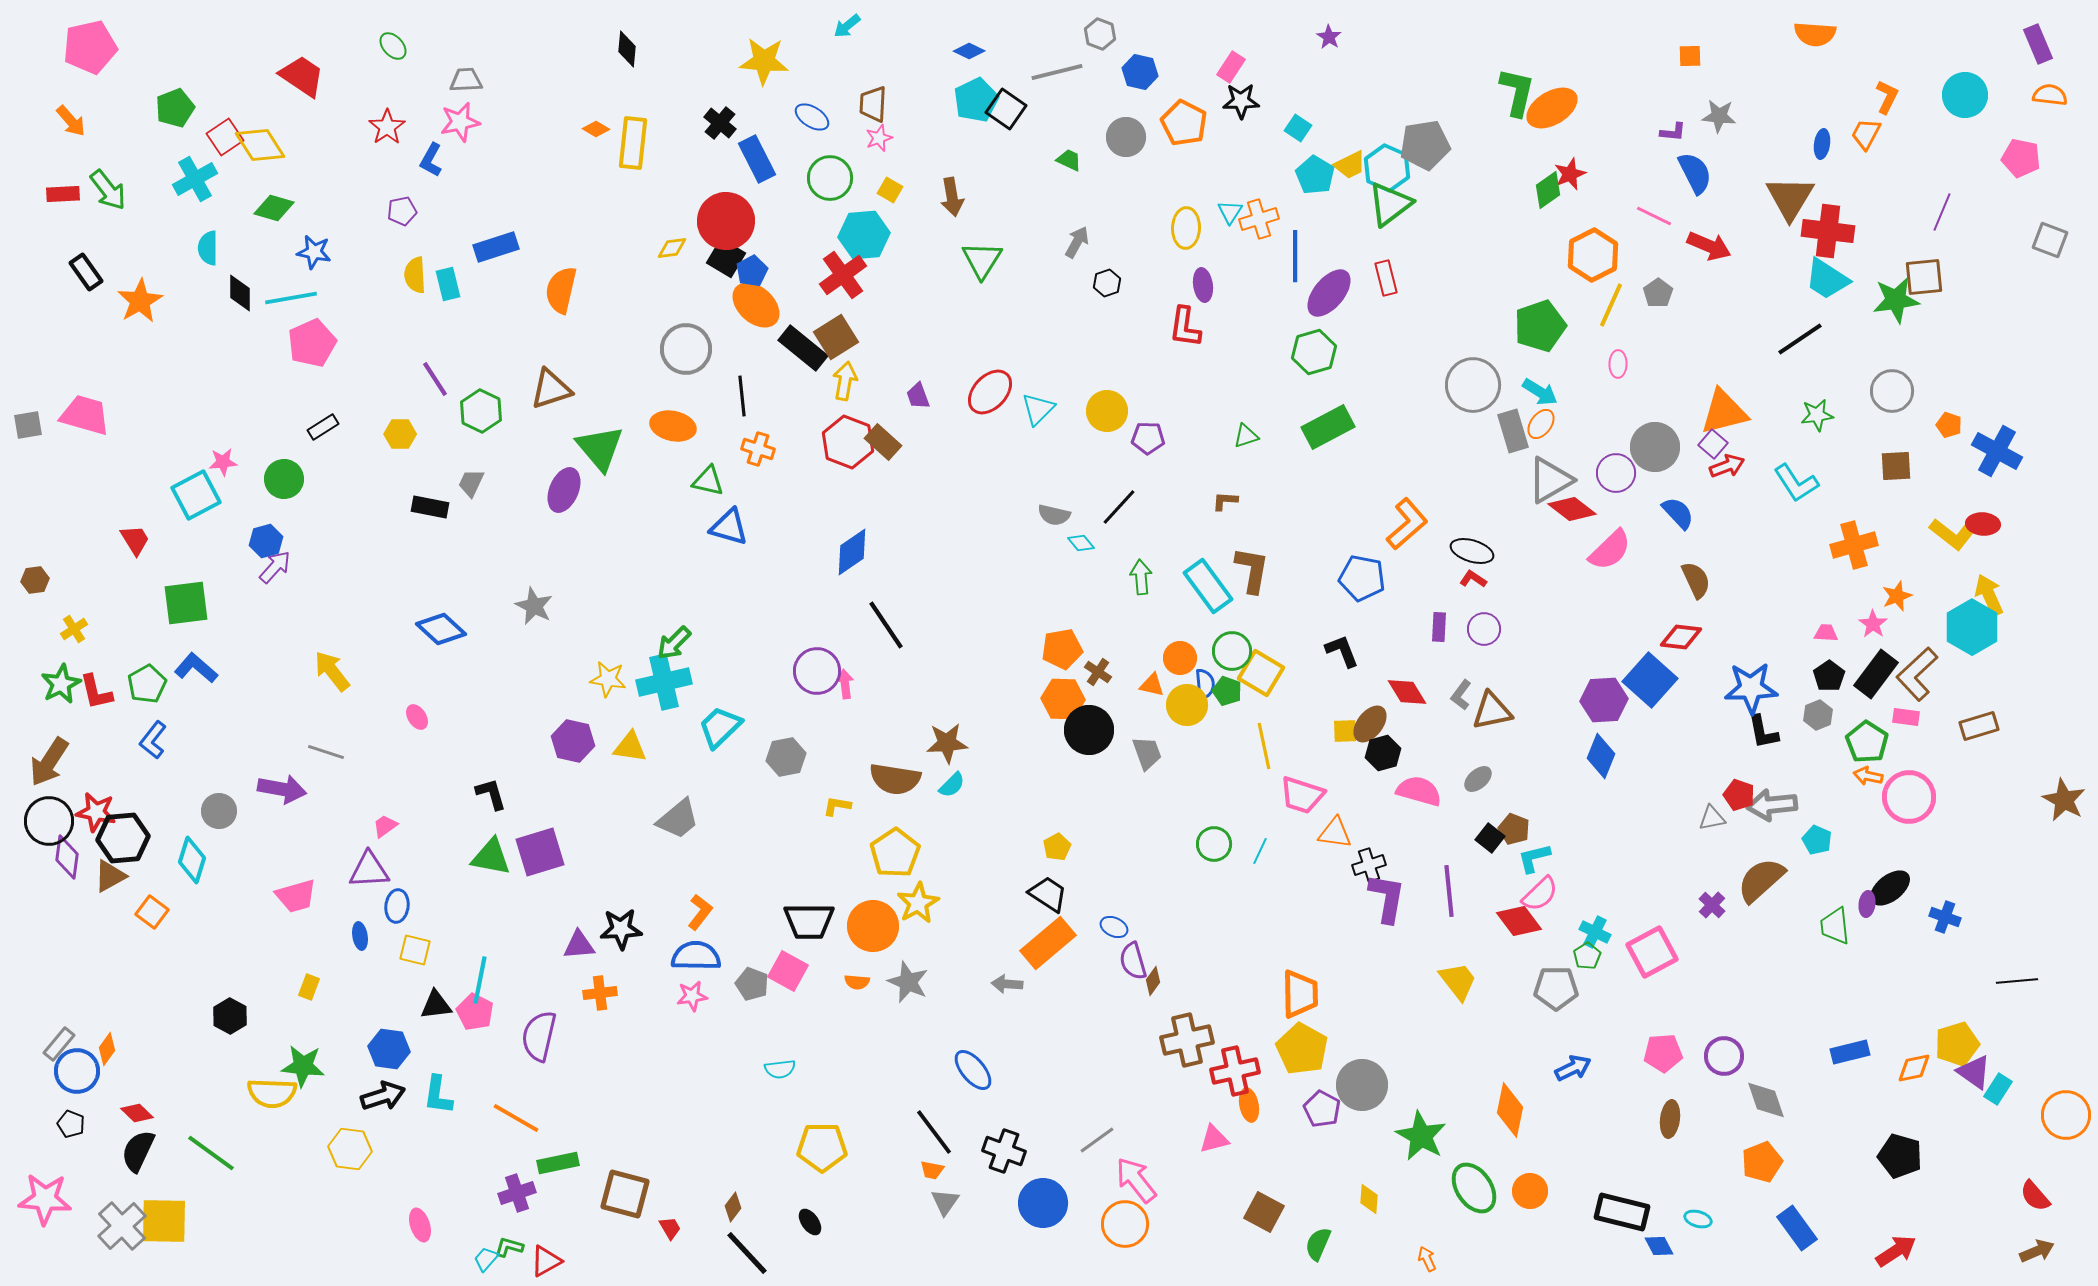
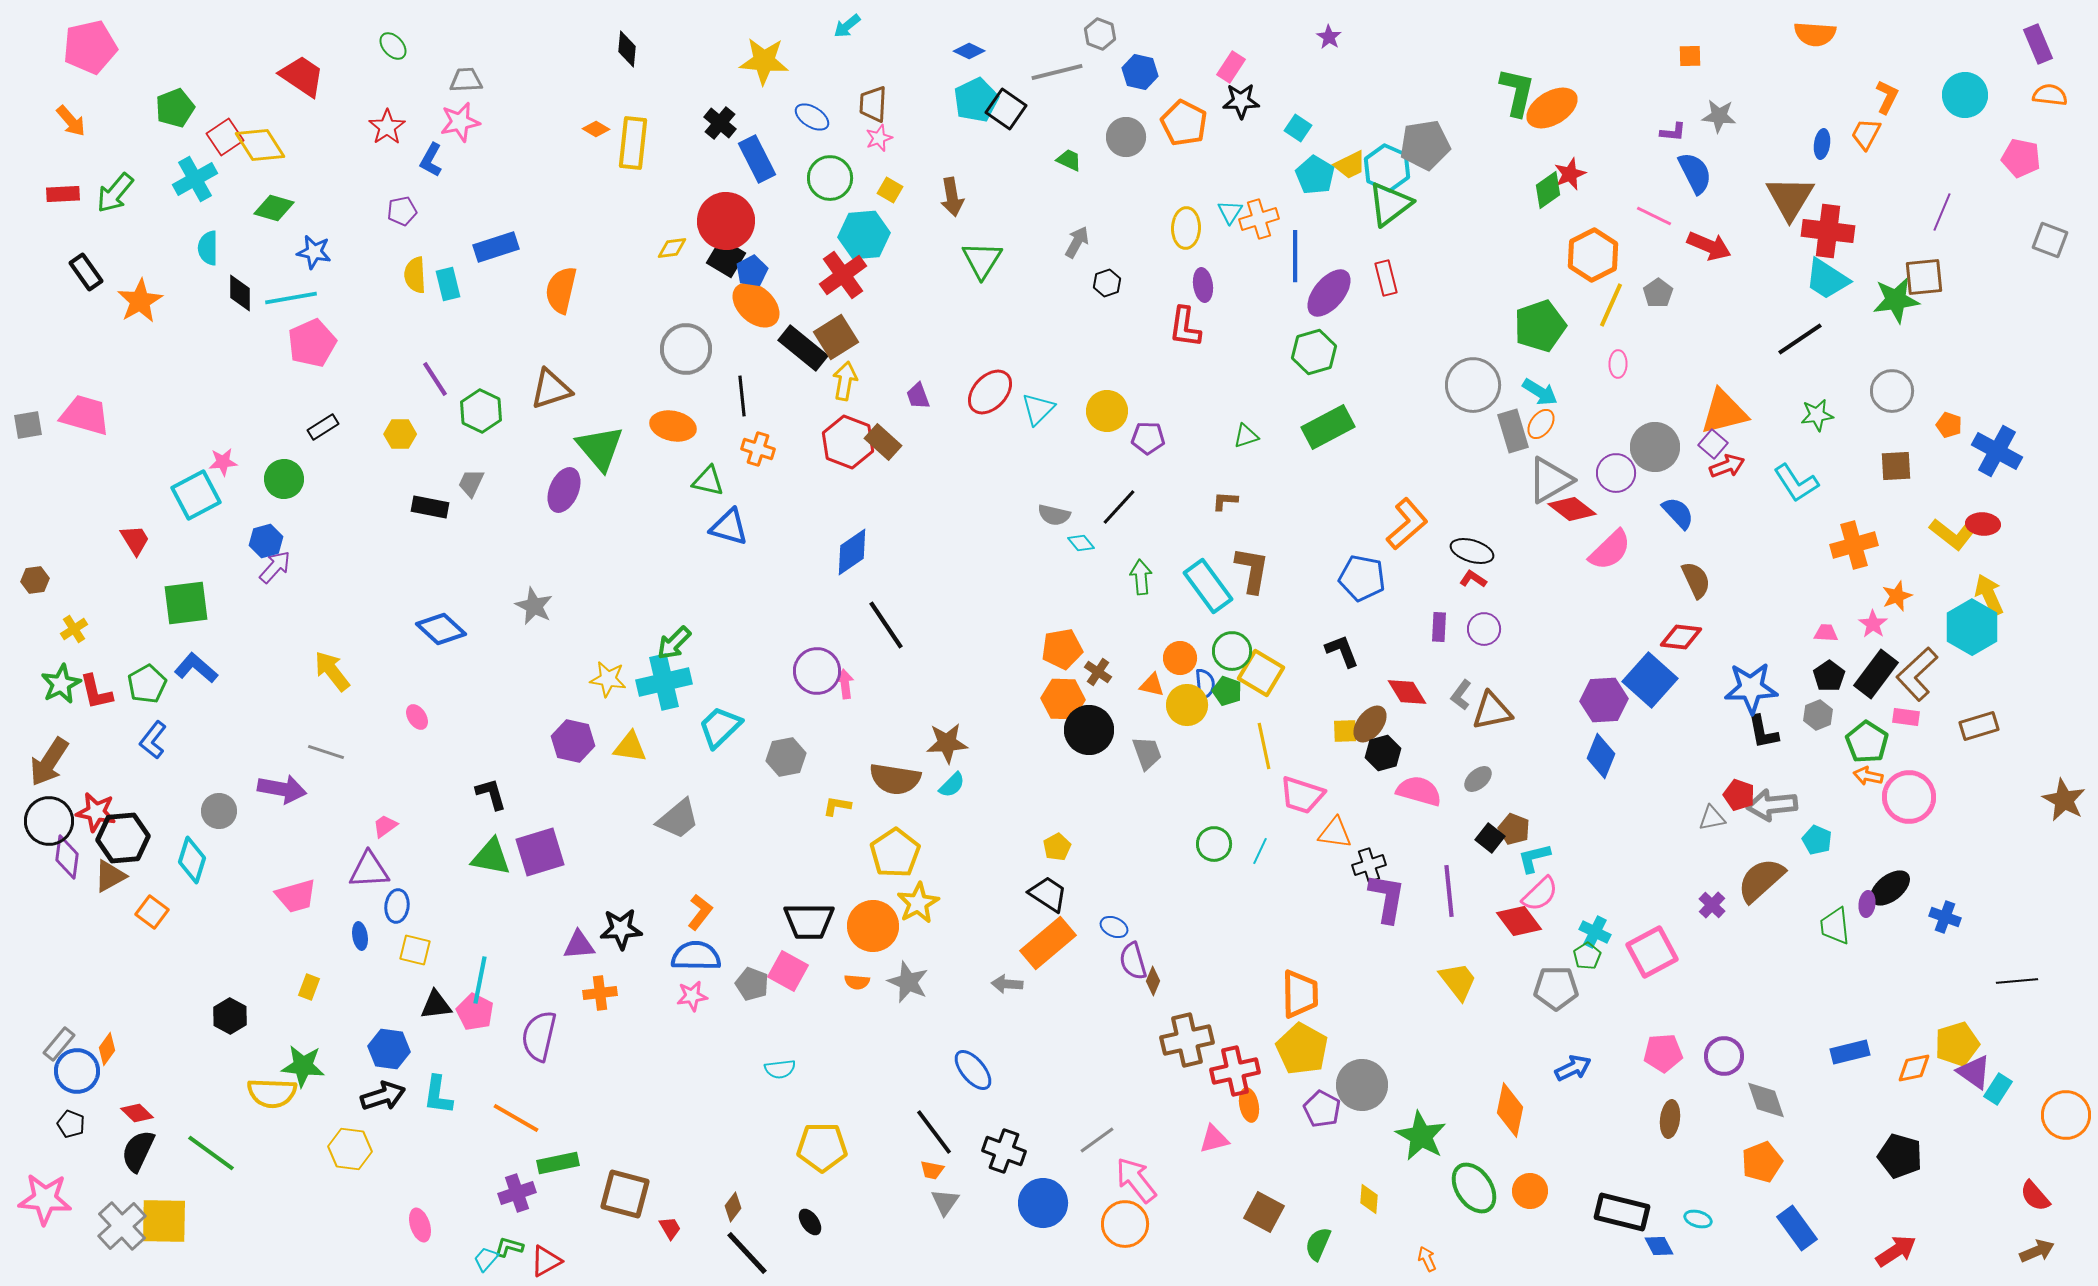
green arrow at (108, 190): moved 7 px right, 3 px down; rotated 78 degrees clockwise
brown diamond at (1153, 981): rotated 12 degrees counterclockwise
